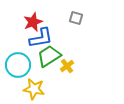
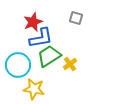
yellow cross: moved 3 px right, 2 px up
